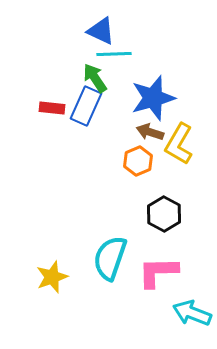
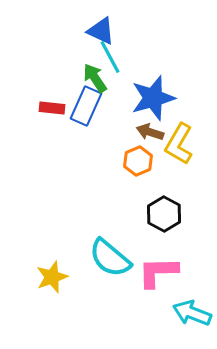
cyan line: moved 4 px left, 3 px down; rotated 64 degrees clockwise
cyan semicircle: rotated 69 degrees counterclockwise
